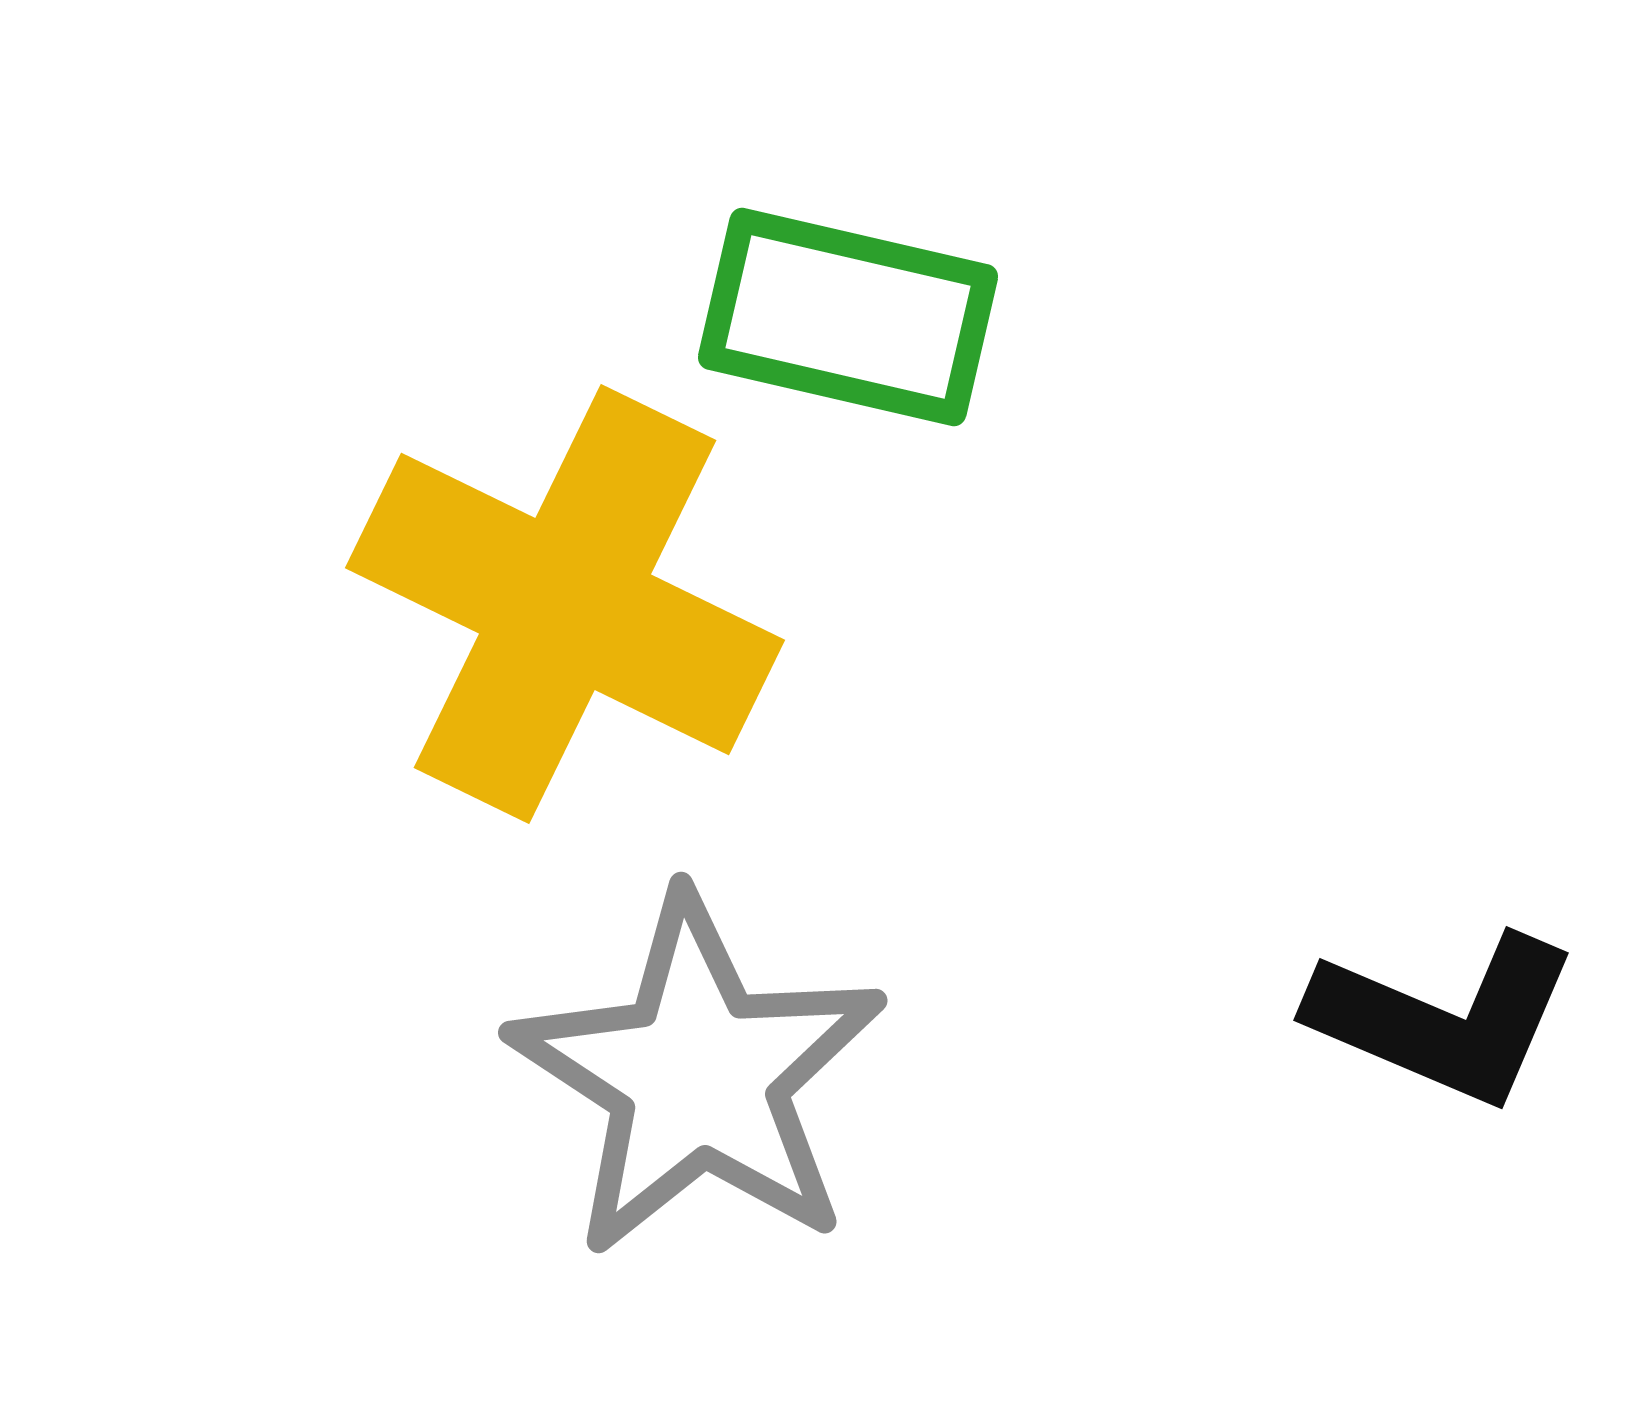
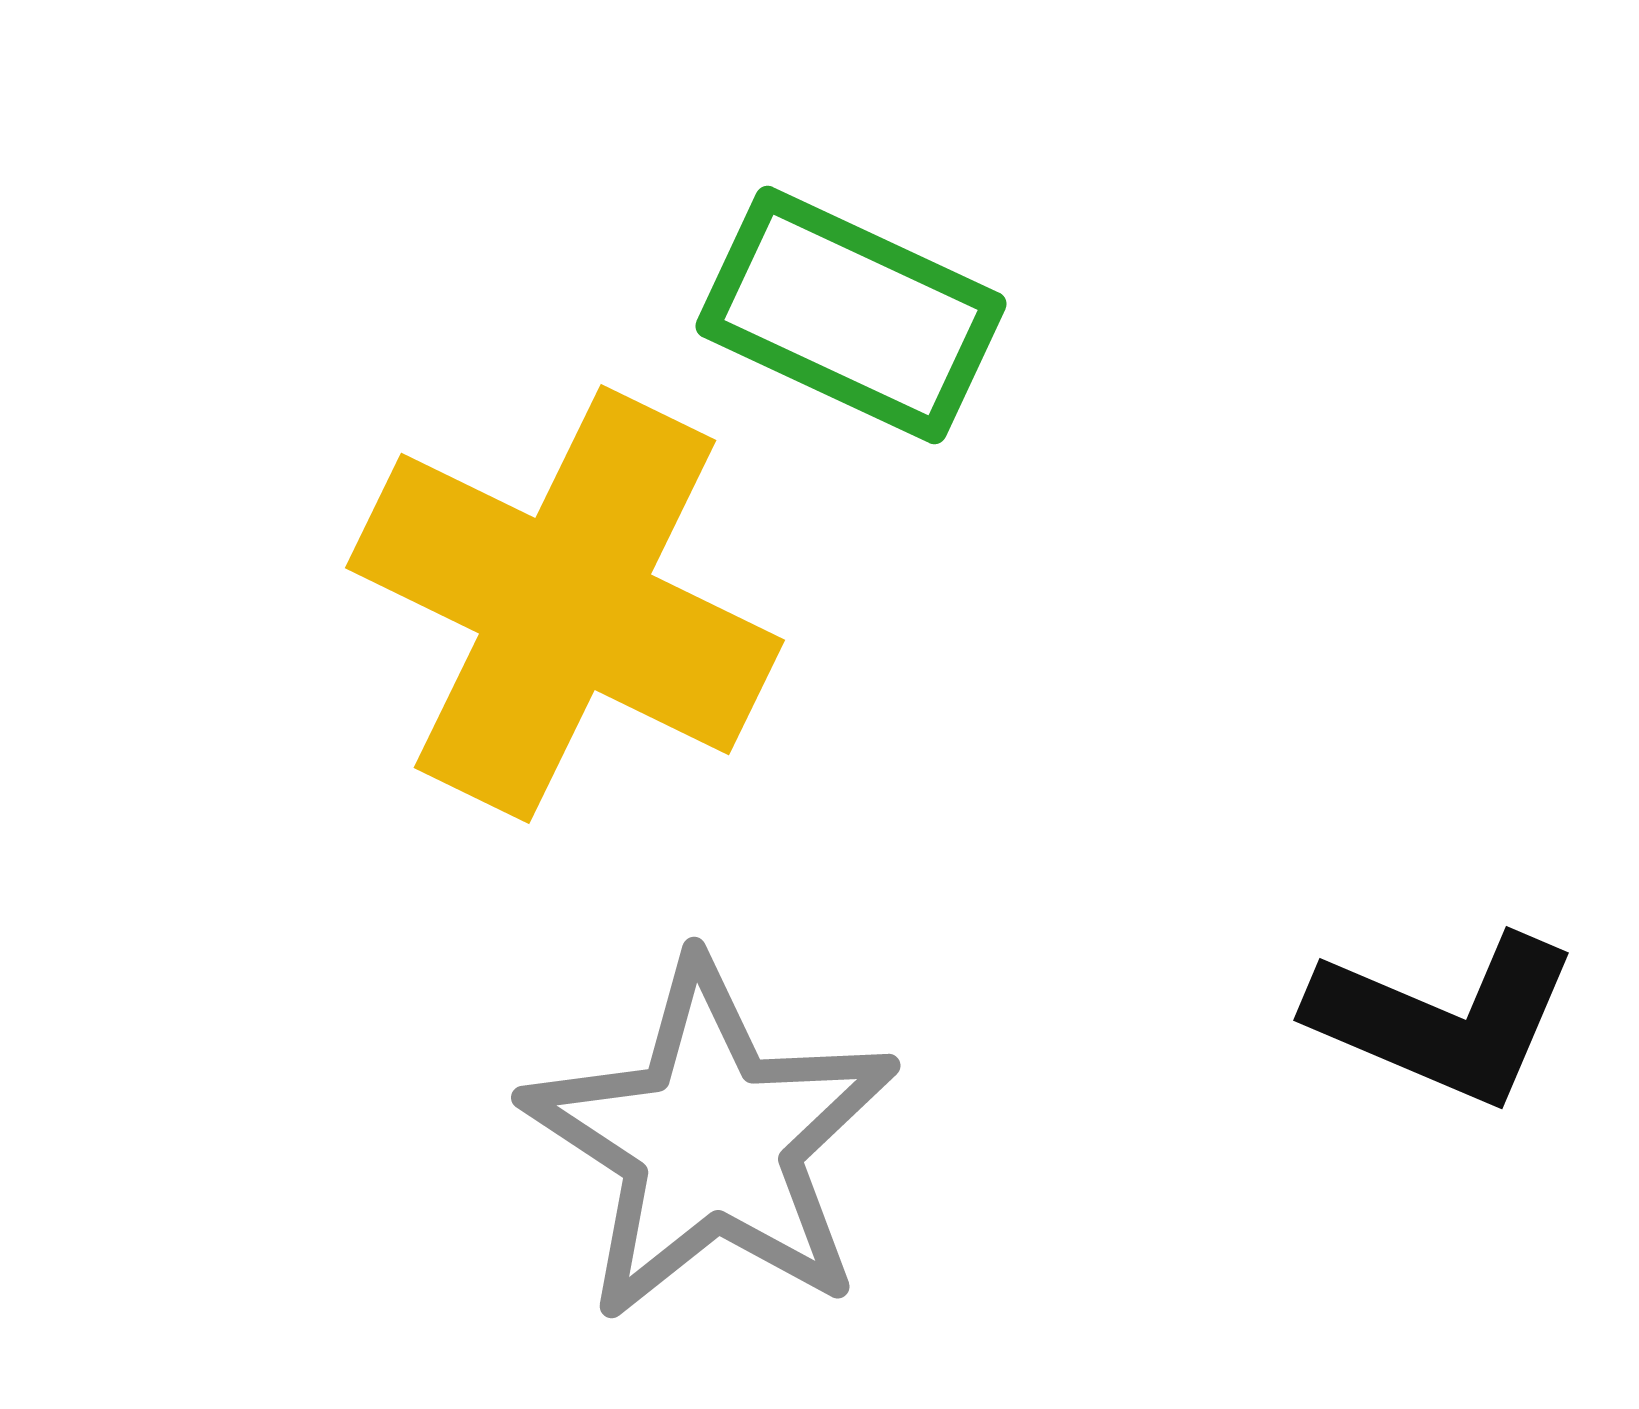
green rectangle: moved 3 px right, 2 px up; rotated 12 degrees clockwise
gray star: moved 13 px right, 65 px down
